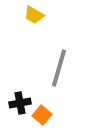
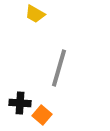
yellow trapezoid: moved 1 px right, 1 px up
black cross: rotated 15 degrees clockwise
